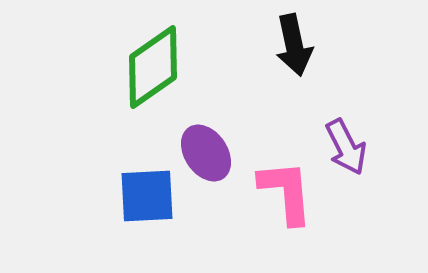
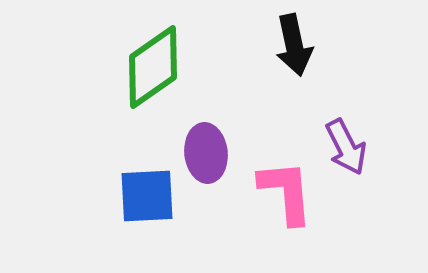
purple ellipse: rotated 28 degrees clockwise
